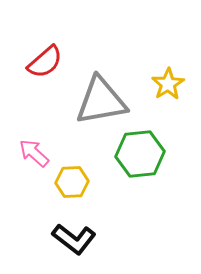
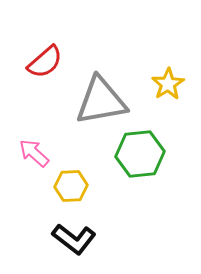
yellow hexagon: moved 1 px left, 4 px down
